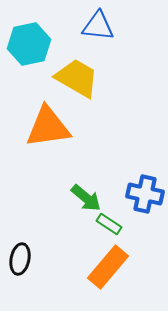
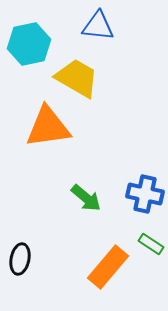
green rectangle: moved 42 px right, 20 px down
